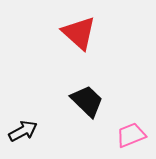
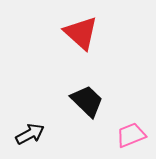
red triangle: moved 2 px right
black arrow: moved 7 px right, 3 px down
